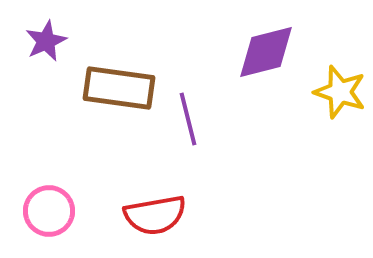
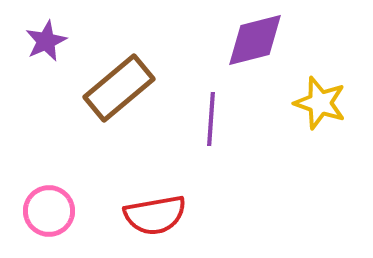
purple diamond: moved 11 px left, 12 px up
brown rectangle: rotated 48 degrees counterclockwise
yellow star: moved 20 px left, 11 px down
purple line: moved 23 px right; rotated 18 degrees clockwise
